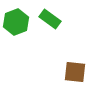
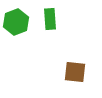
green rectangle: rotated 50 degrees clockwise
